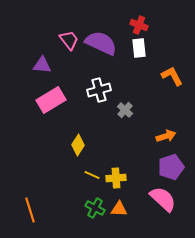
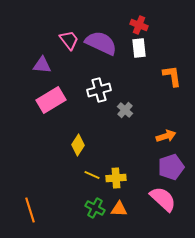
orange L-shape: rotated 20 degrees clockwise
